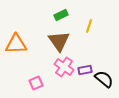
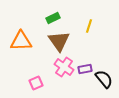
green rectangle: moved 8 px left, 3 px down
orange triangle: moved 5 px right, 3 px up
purple rectangle: moved 1 px up
black semicircle: rotated 12 degrees clockwise
